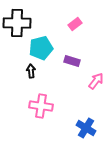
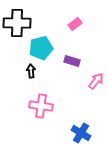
blue cross: moved 5 px left, 5 px down
